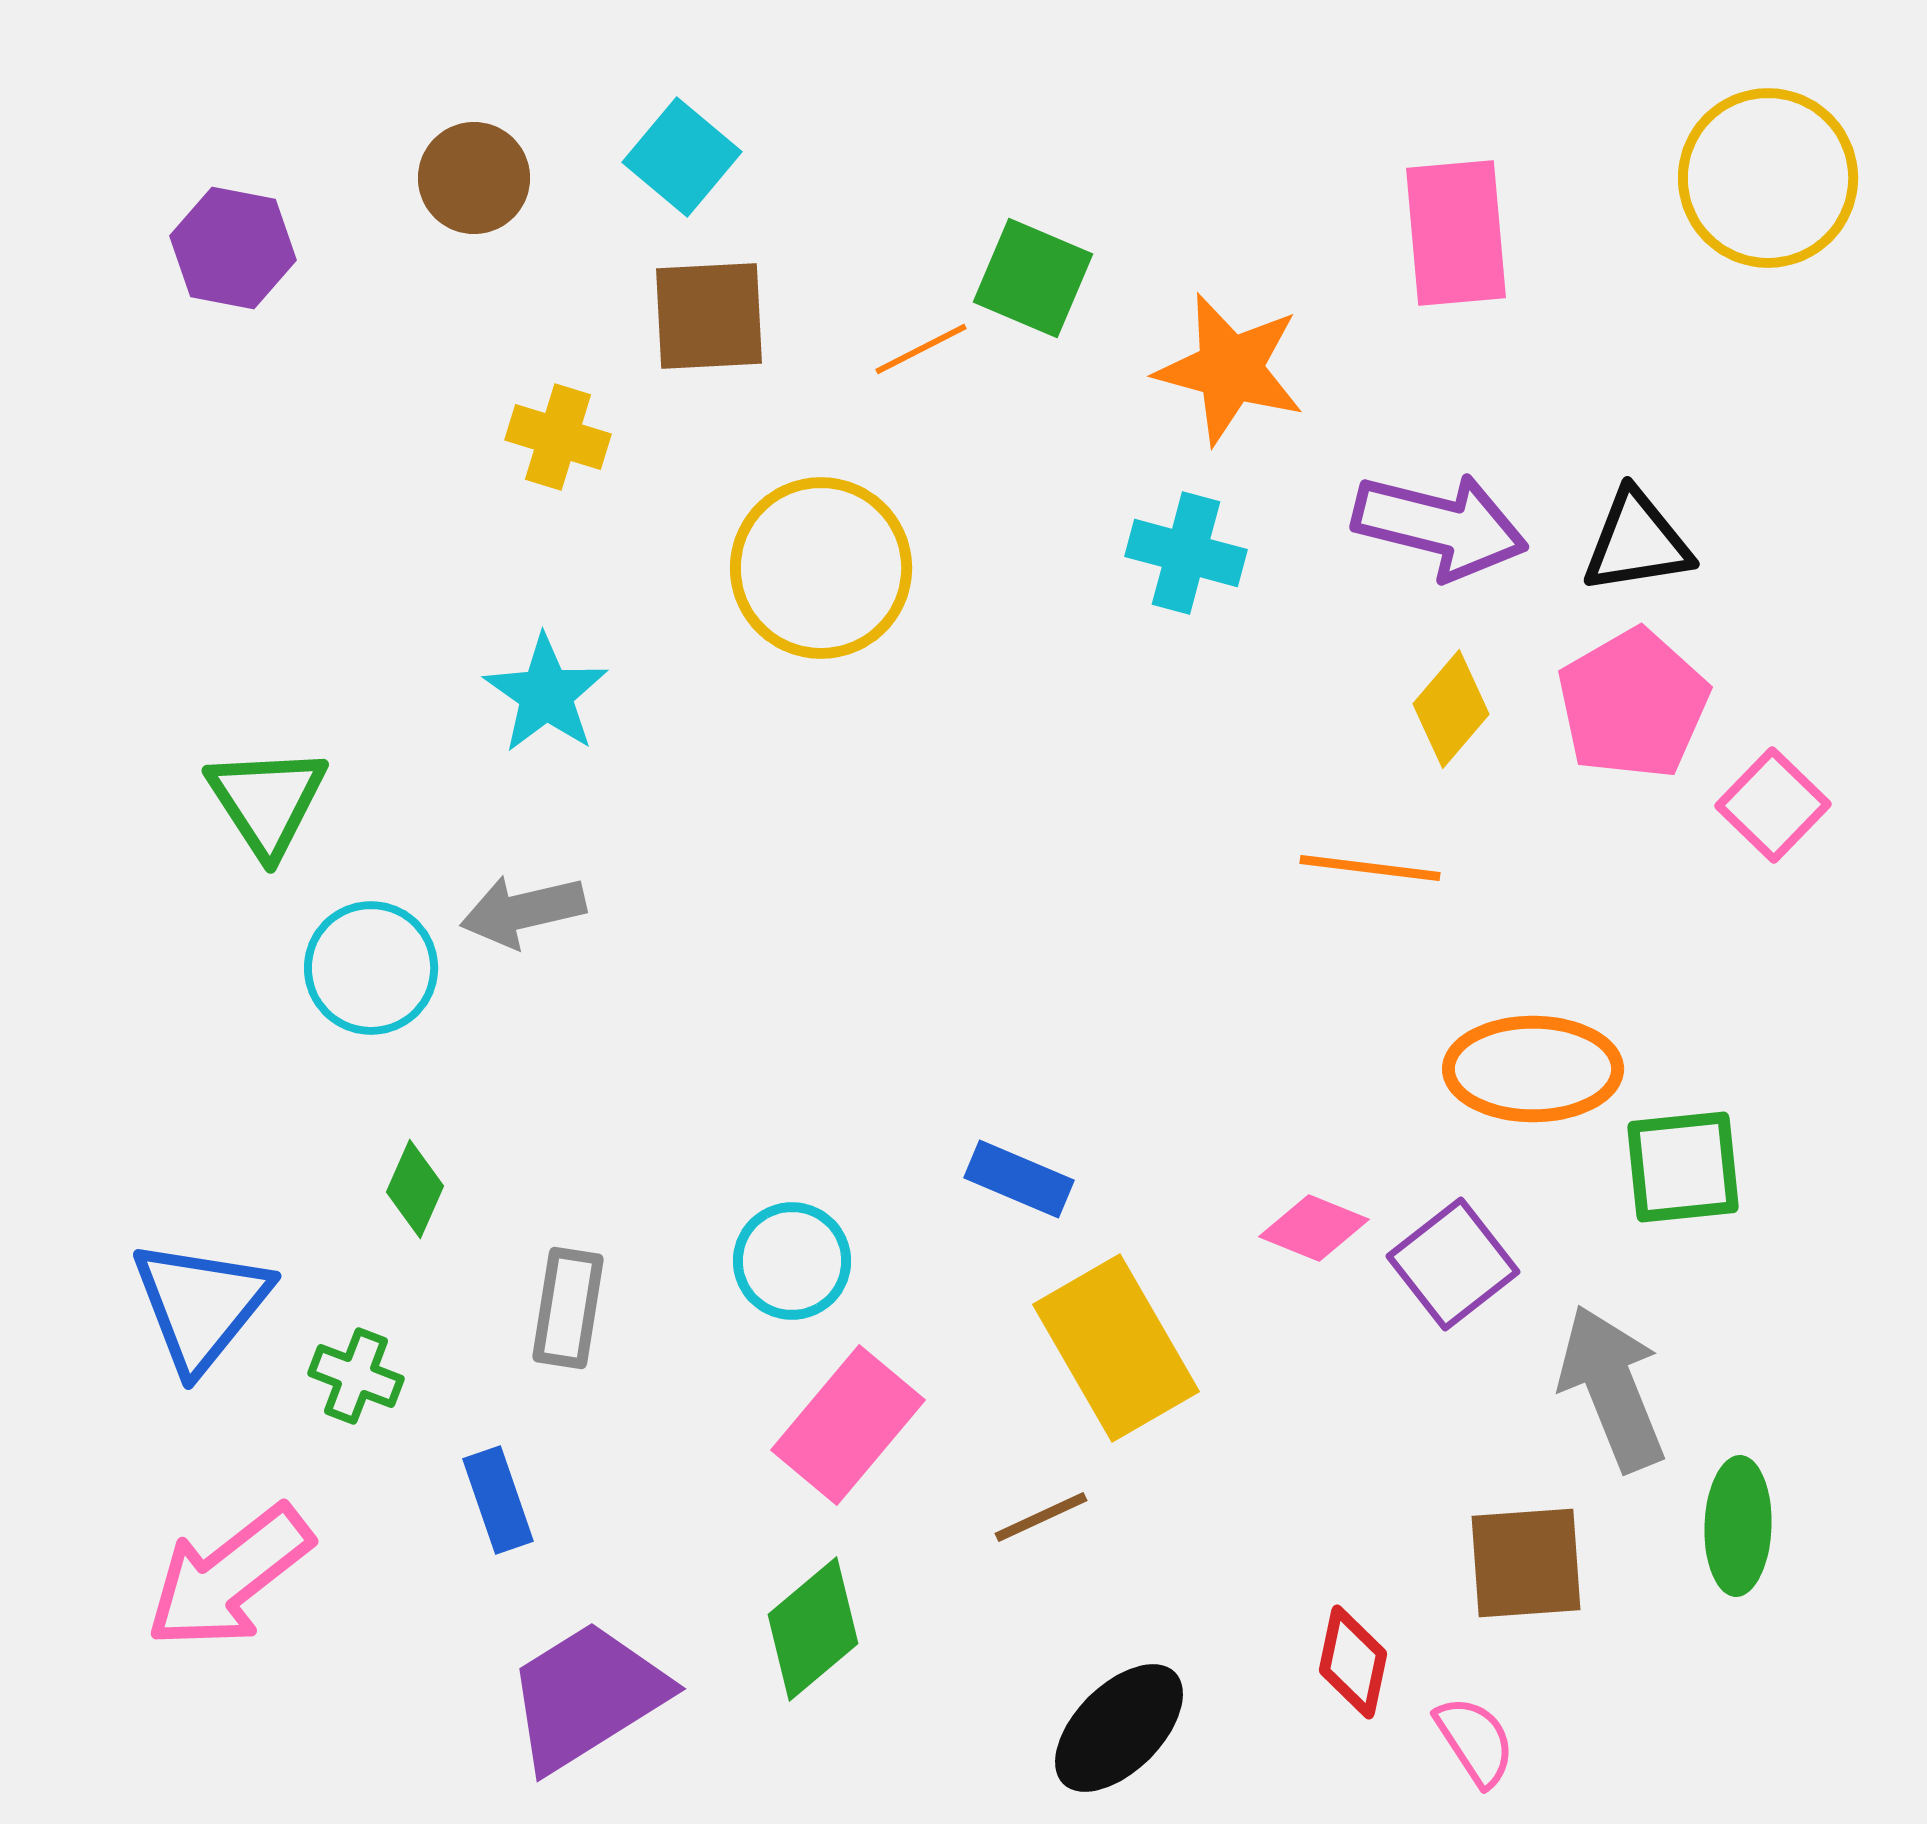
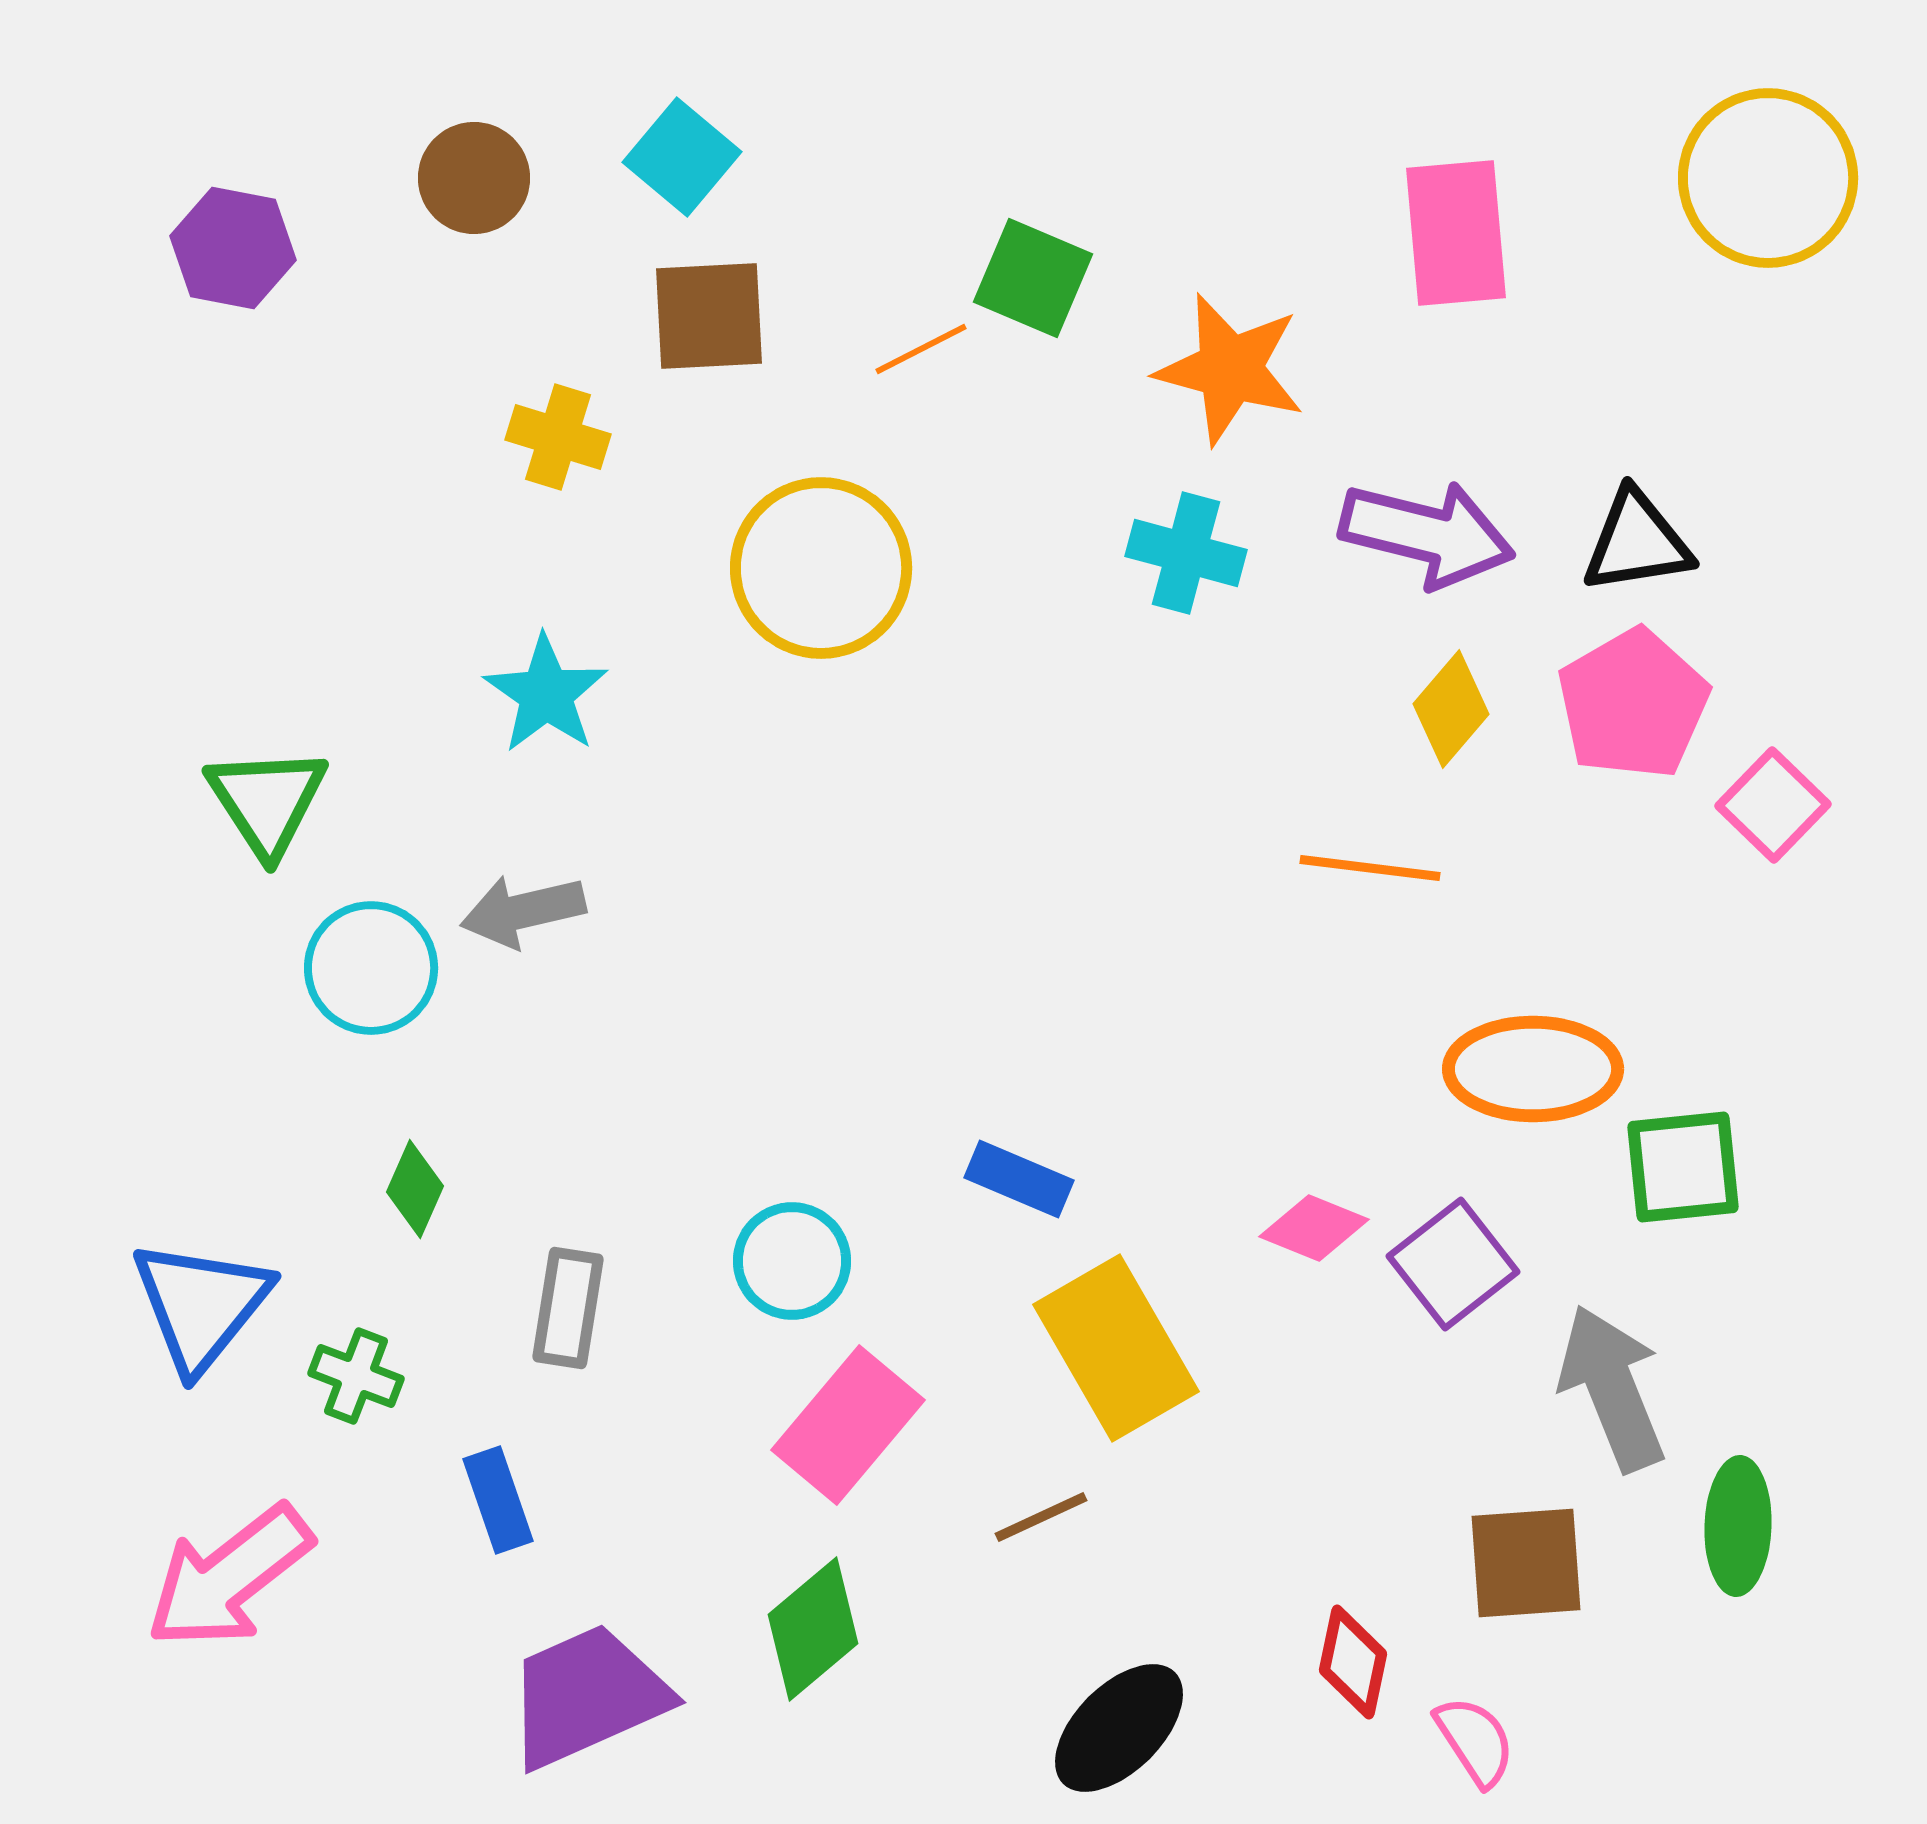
purple arrow at (1440, 526): moved 13 px left, 8 px down
purple trapezoid at (587, 1696): rotated 8 degrees clockwise
